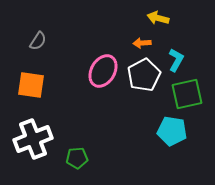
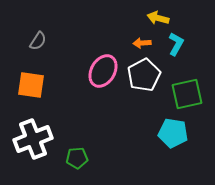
cyan L-shape: moved 16 px up
cyan pentagon: moved 1 px right, 2 px down
